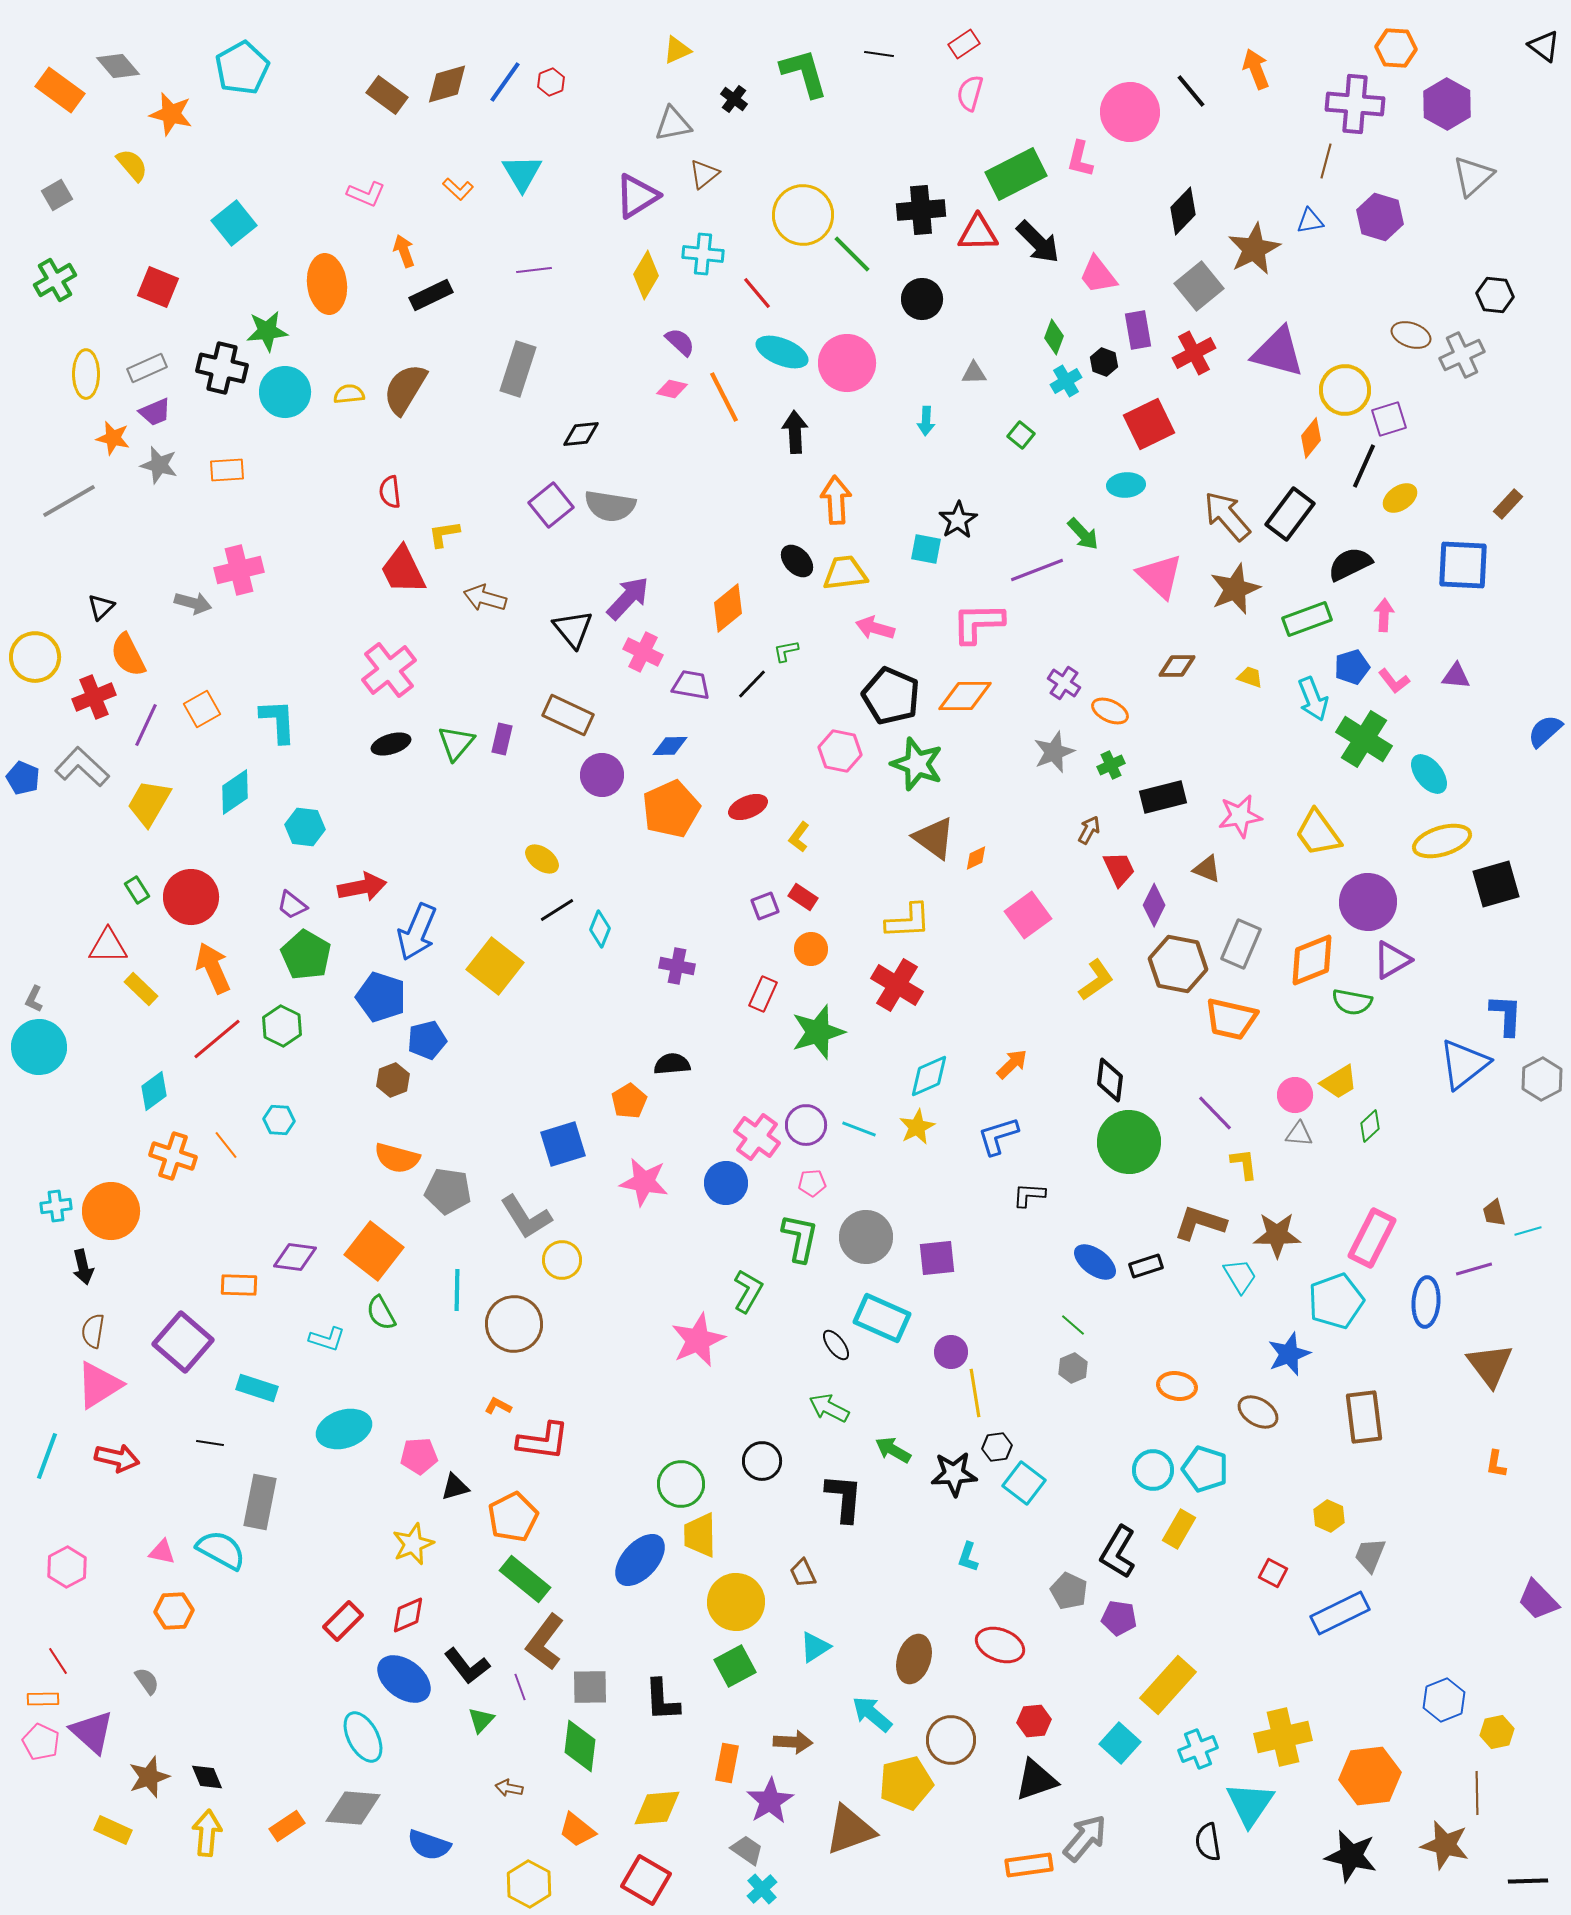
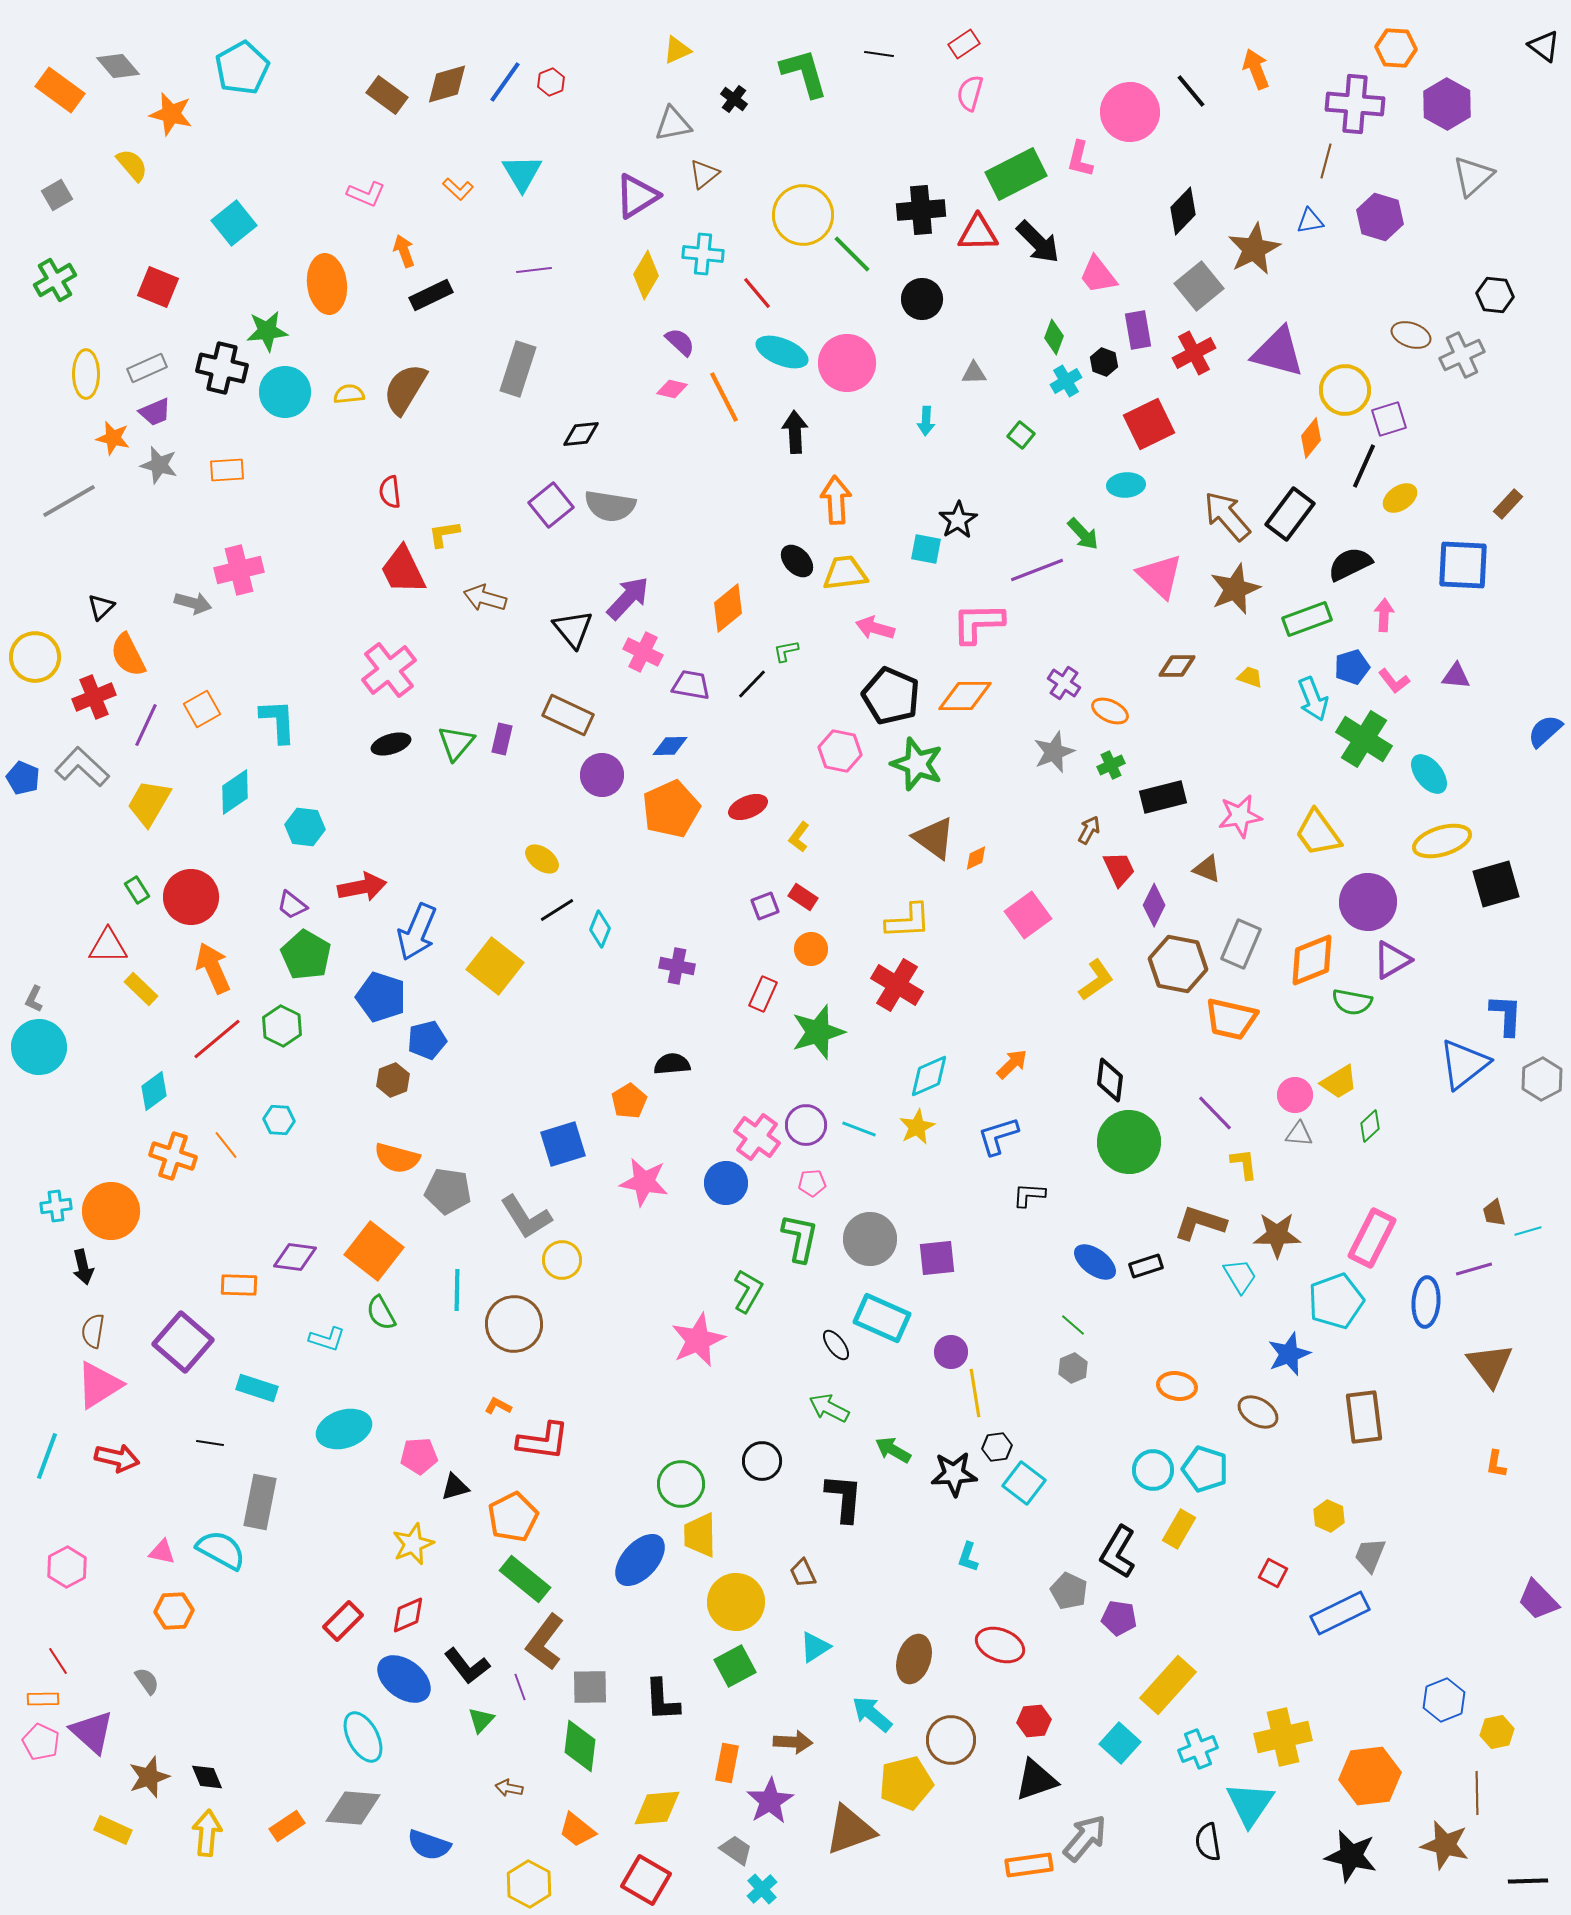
gray circle at (866, 1237): moved 4 px right, 2 px down
gray trapezoid at (747, 1850): moved 11 px left
